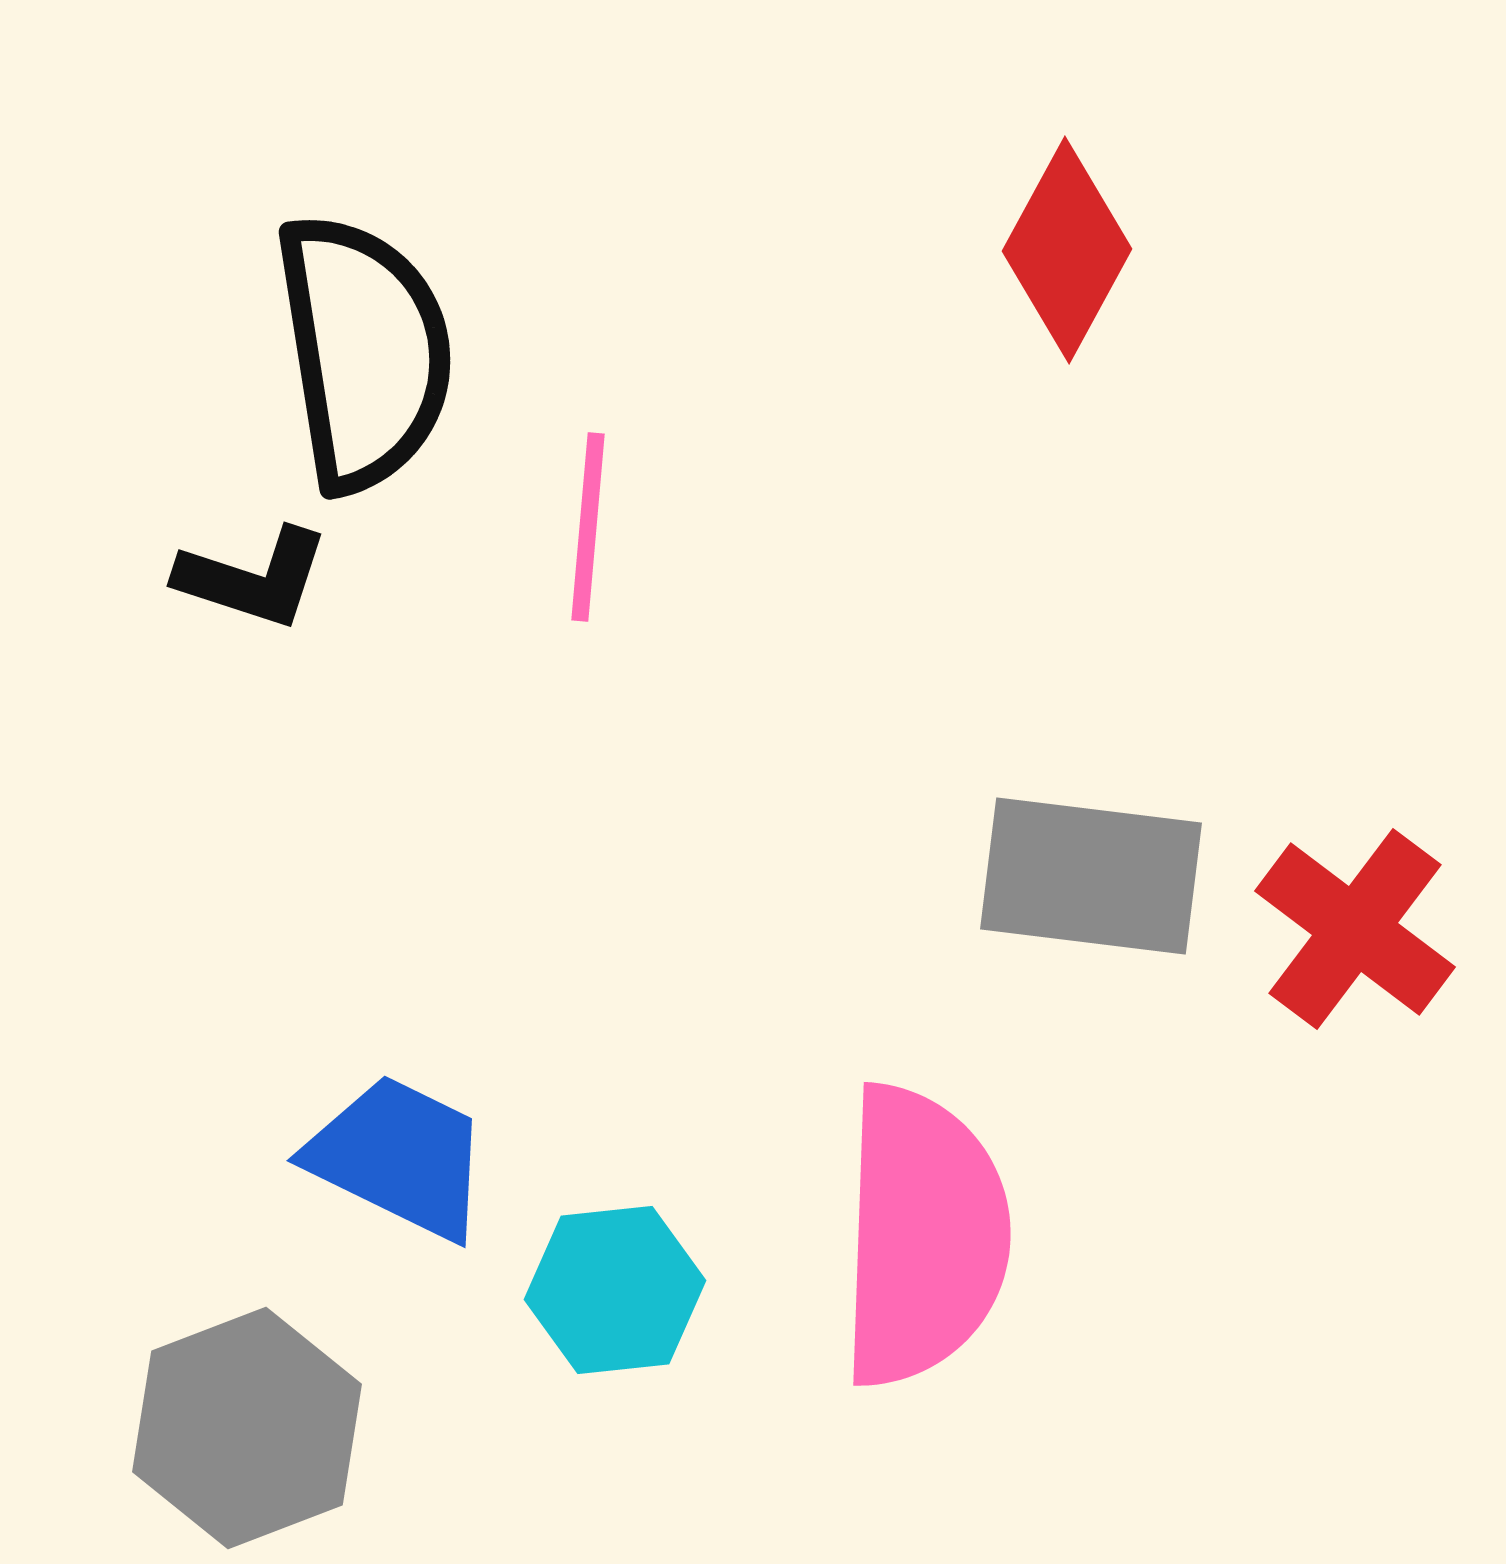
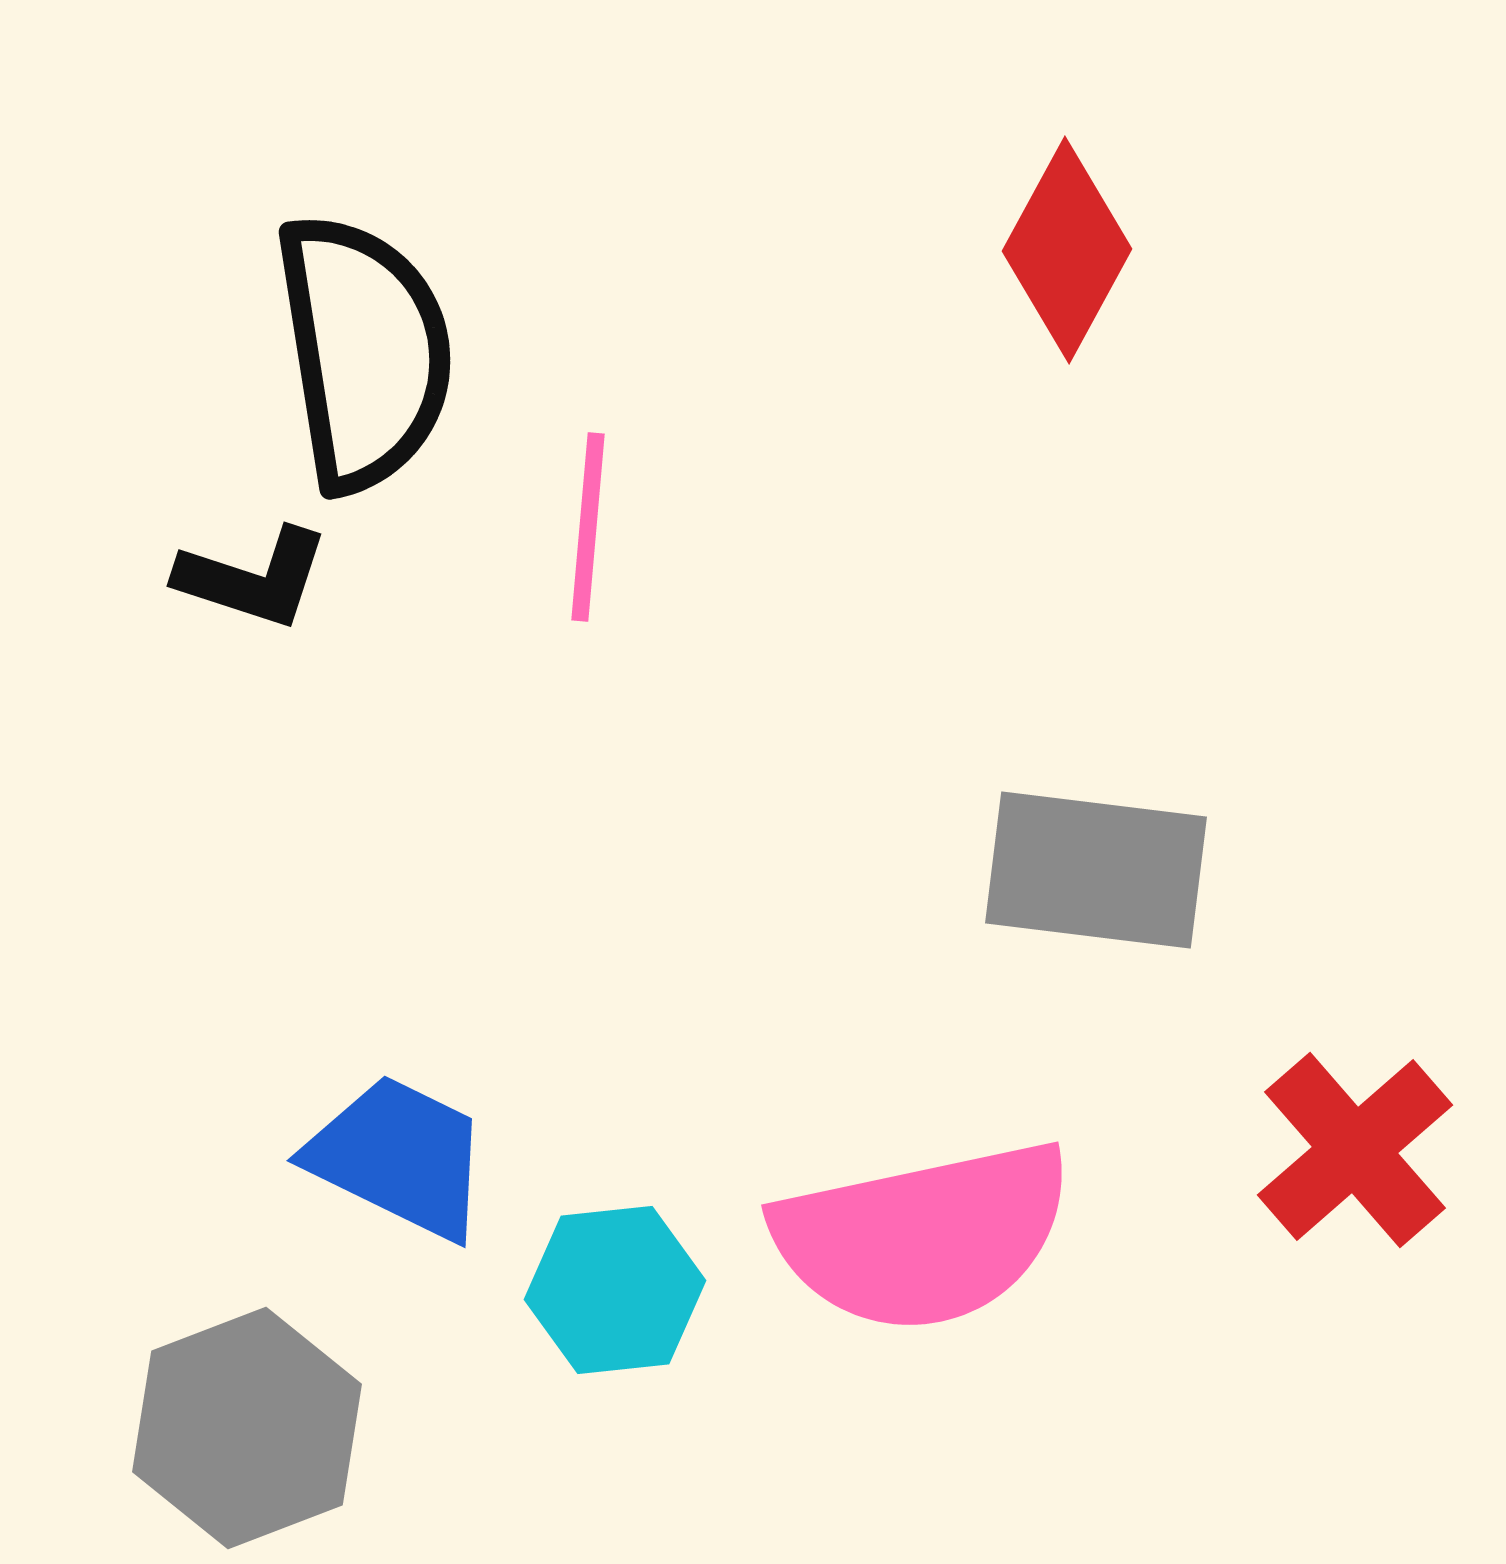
gray rectangle: moved 5 px right, 6 px up
red cross: moved 221 px down; rotated 12 degrees clockwise
pink semicircle: rotated 76 degrees clockwise
